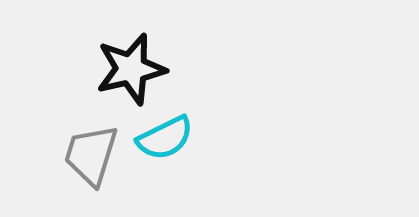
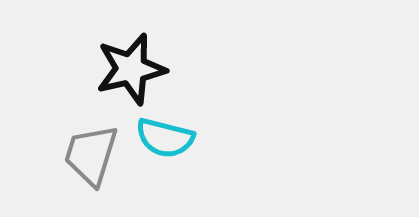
cyan semicircle: rotated 40 degrees clockwise
